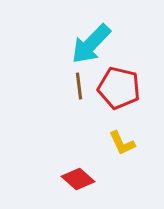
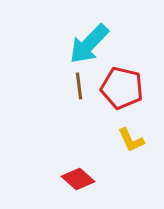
cyan arrow: moved 2 px left
red pentagon: moved 3 px right
yellow L-shape: moved 9 px right, 3 px up
